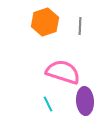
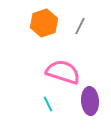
orange hexagon: moved 1 px left, 1 px down
gray line: rotated 24 degrees clockwise
purple ellipse: moved 5 px right
